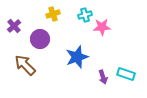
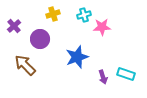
cyan cross: moved 1 px left
